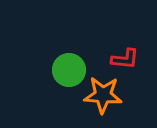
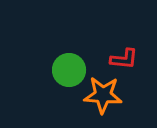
red L-shape: moved 1 px left
